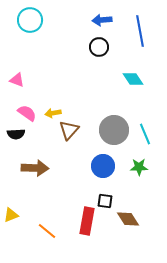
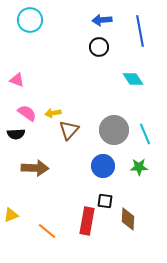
brown diamond: rotated 35 degrees clockwise
